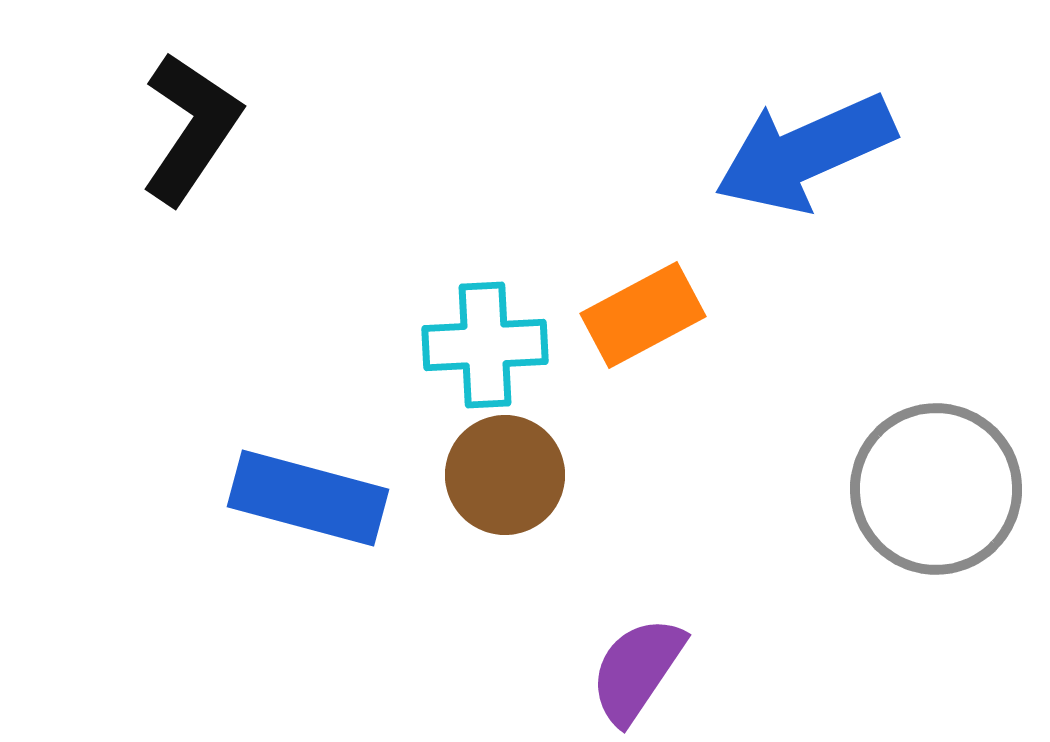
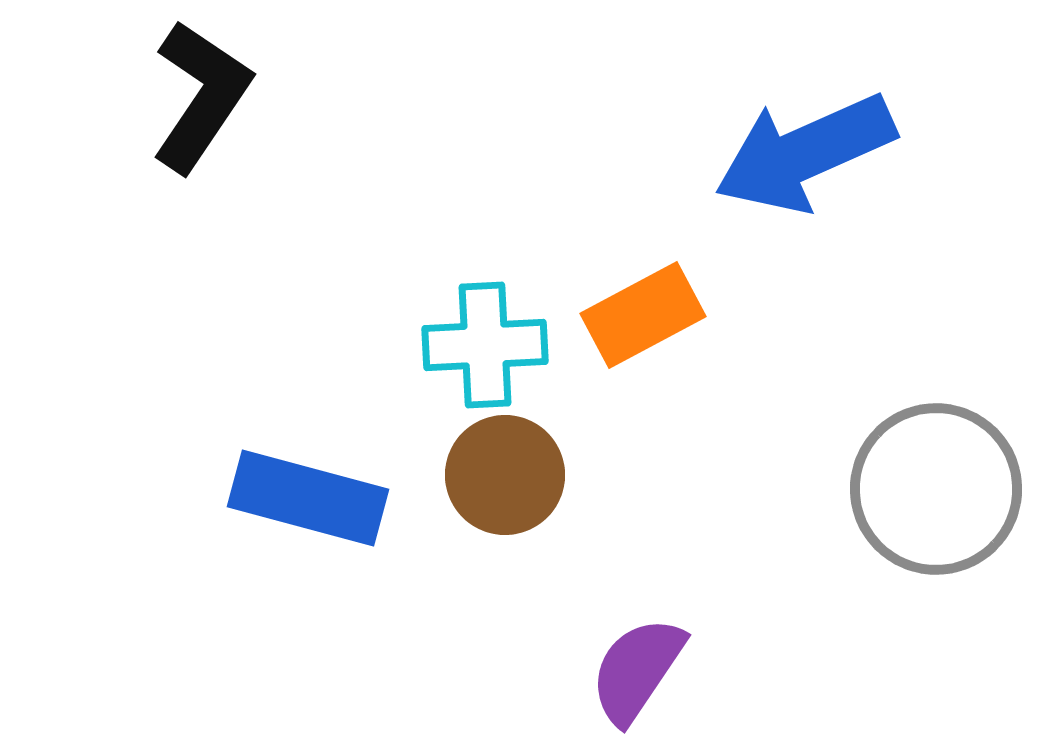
black L-shape: moved 10 px right, 32 px up
